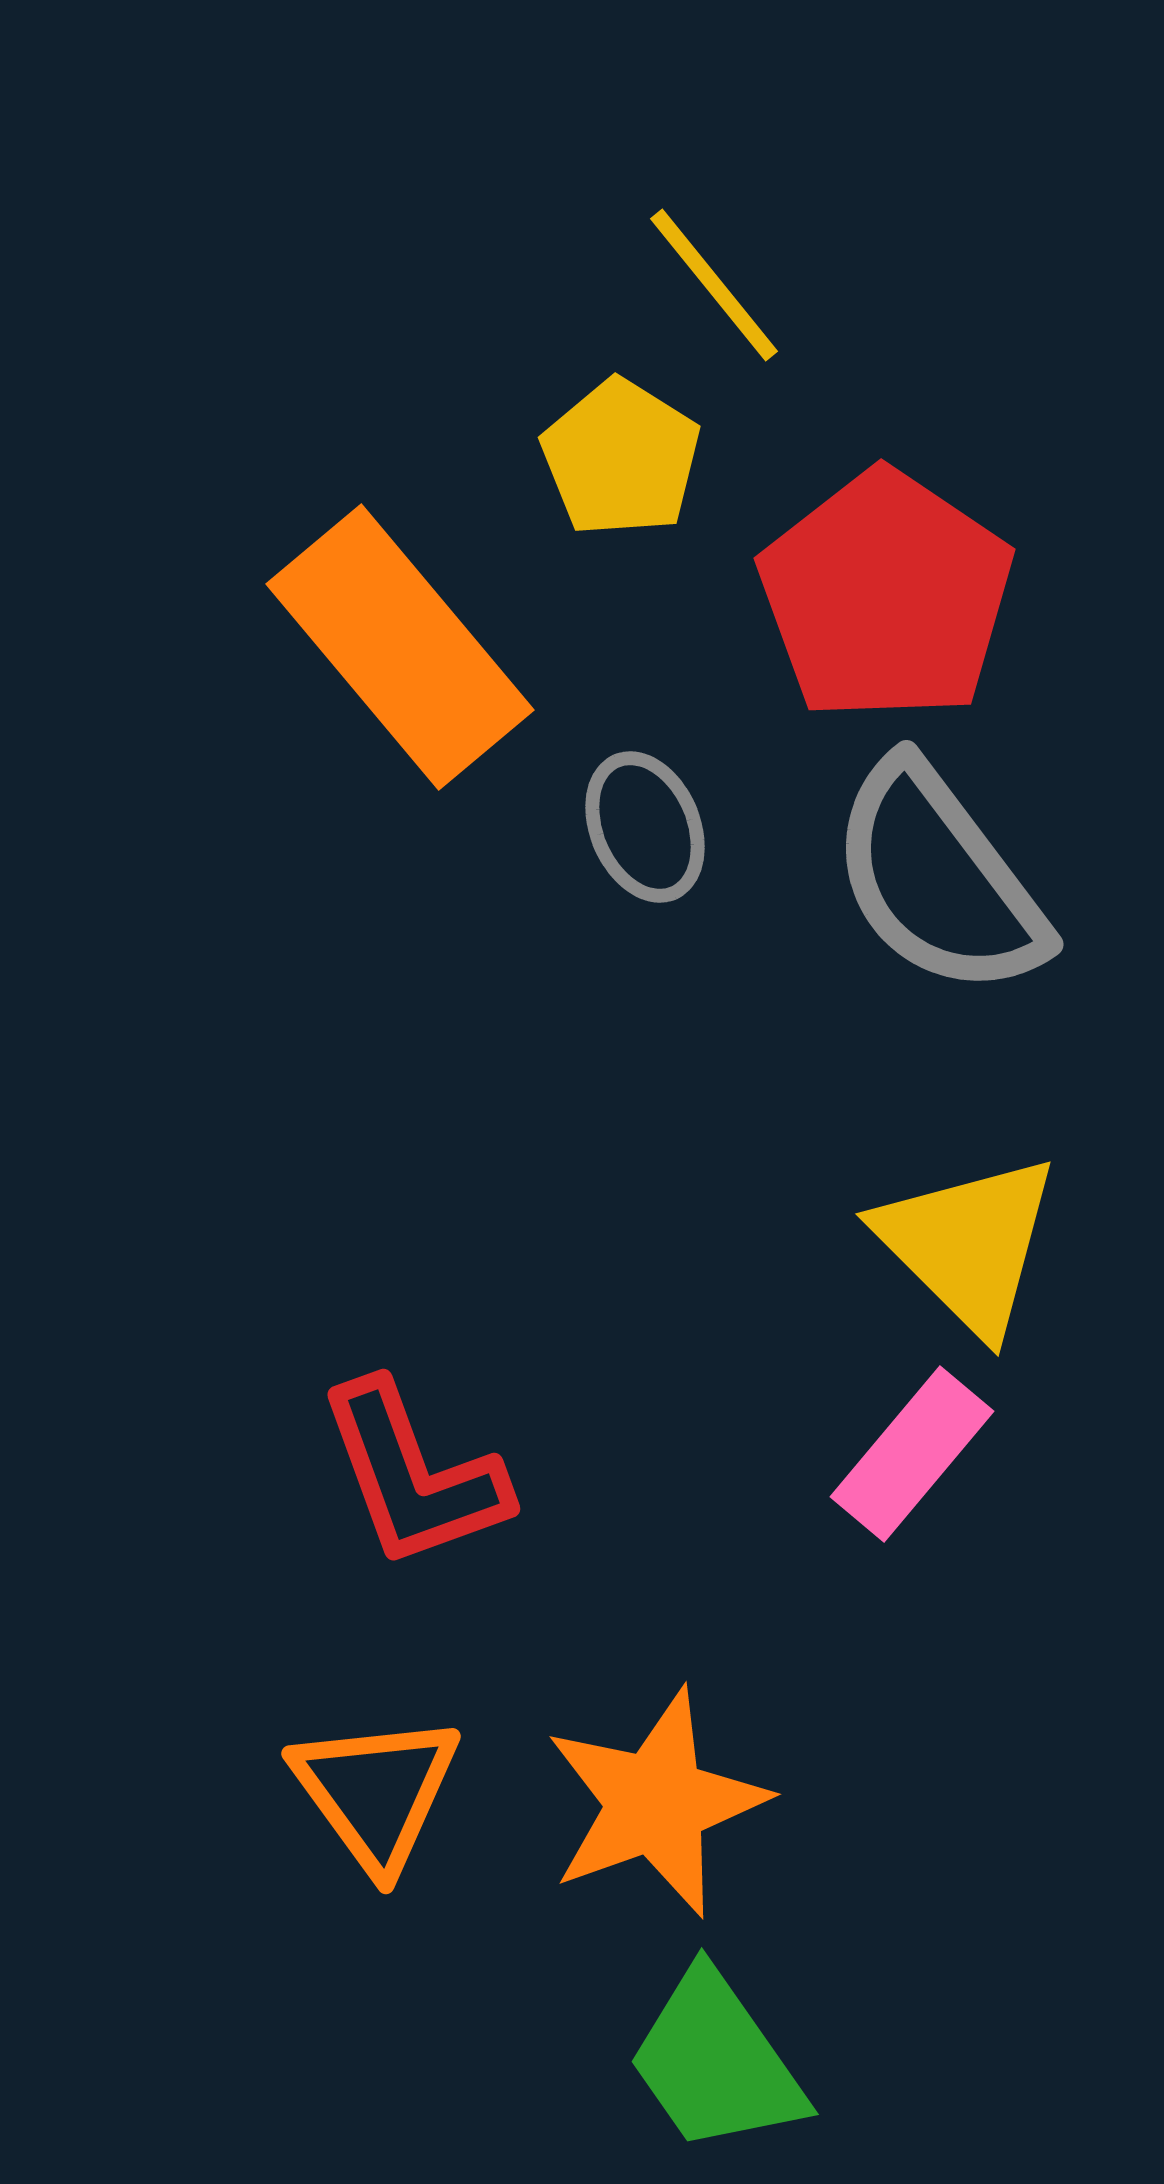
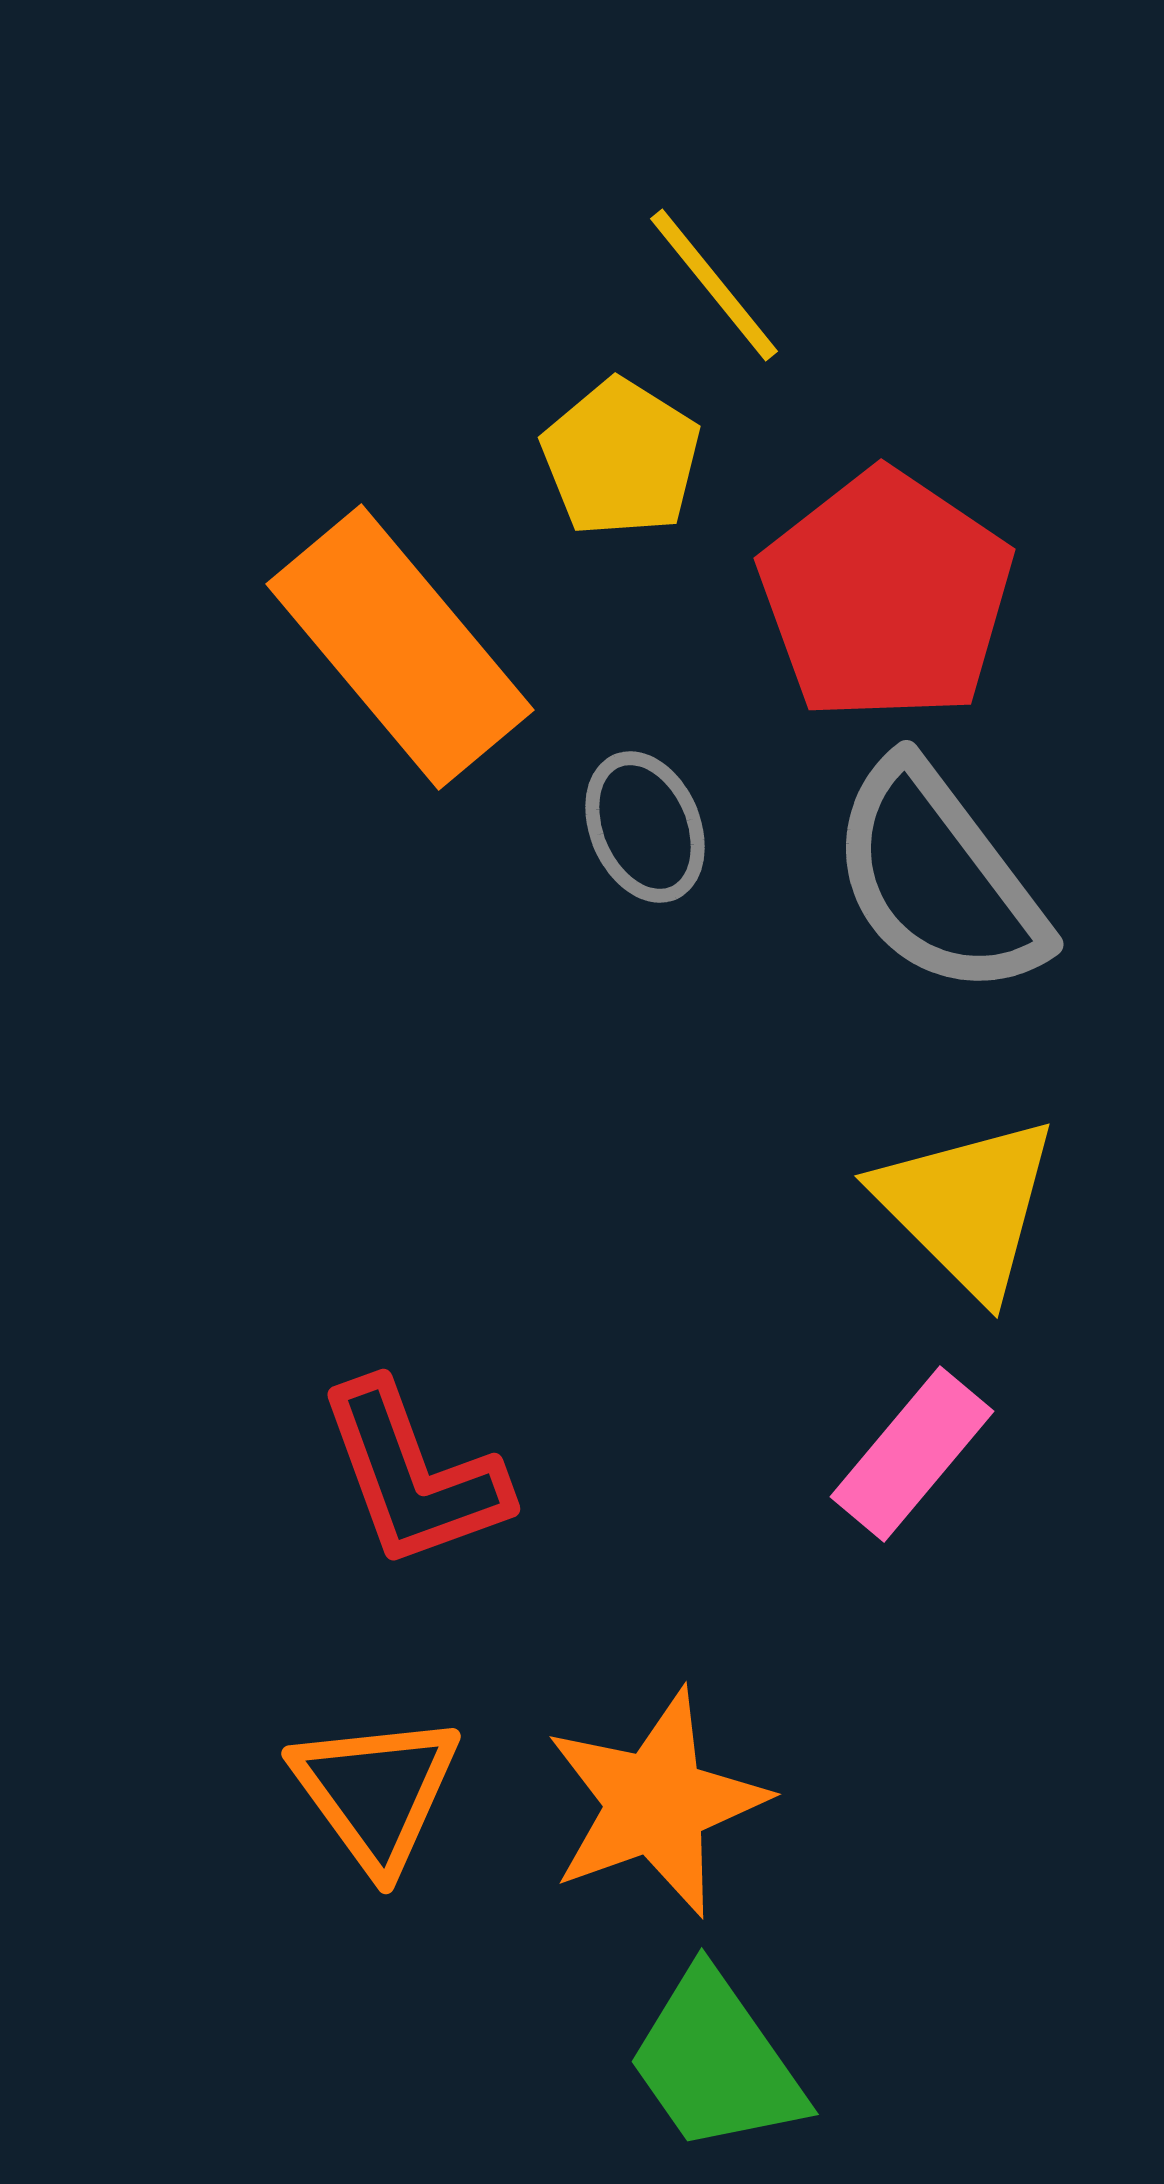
yellow triangle: moved 1 px left, 38 px up
